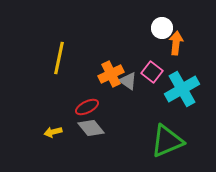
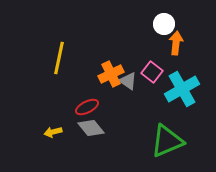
white circle: moved 2 px right, 4 px up
